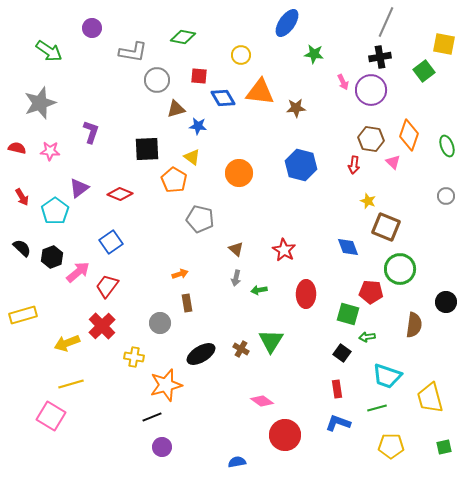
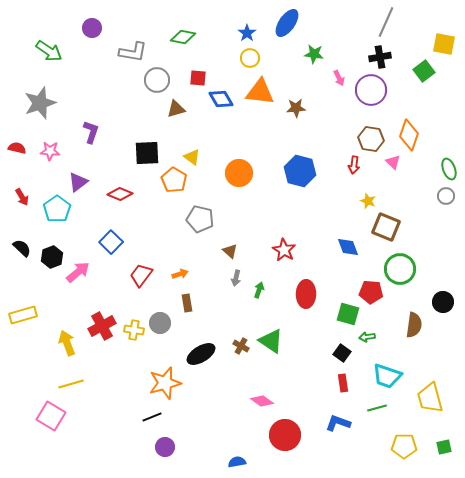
yellow circle at (241, 55): moved 9 px right, 3 px down
red square at (199, 76): moved 1 px left, 2 px down
pink arrow at (343, 82): moved 4 px left, 4 px up
blue diamond at (223, 98): moved 2 px left, 1 px down
blue star at (198, 126): moved 49 px right, 93 px up; rotated 30 degrees clockwise
green ellipse at (447, 146): moved 2 px right, 23 px down
black square at (147, 149): moved 4 px down
blue hexagon at (301, 165): moved 1 px left, 6 px down
purple triangle at (79, 188): moved 1 px left, 6 px up
cyan pentagon at (55, 211): moved 2 px right, 2 px up
blue square at (111, 242): rotated 10 degrees counterclockwise
brown triangle at (236, 249): moved 6 px left, 2 px down
red trapezoid at (107, 286): moved 34 px right, 11 px up
green arrow at (259, 290): rotated 119 degrees clockwise
black circle at (446, 302): moved 3 px left
red cross at (102, 326): rotated 16 degrees clockwise
green triangle at (271, 341): rotated 28 degrees counterclockwise
yellow arrow at (67, 343): rotated 90 degrees clockwise
brown cross at (241, 349): moved 3 px up
yellow cross at (134, 357): moved 27 px up
orange star at (166, 385): moved 1 px left, 2 px up
red rectangle at (337, 389): moved 6 px right, 6 px up
yellow pentagon at (391, 446): moved 13 px right
purple circle at (162, 447): moved 3 px right
